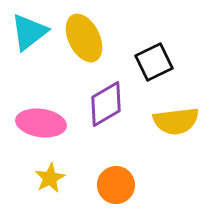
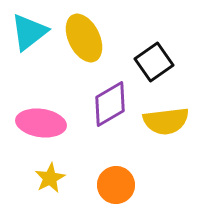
black square: rotated 9 degrees counterclockwise
purple diamond: moved 4 px right
yellow semicircle: moved 10 px left
